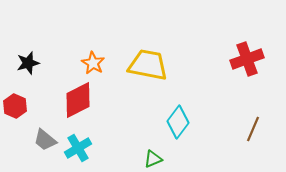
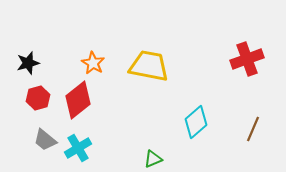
yellow trapezoid: moved 1 px right, 1 px down
red diamond: rotated 12 degrees counterclockwise
red hexagon: moved 23 px right, 8 px up; rotated 20 degrees clockwise
cyan diamond: moved 18 px right; rotated 12 degrees clockwise
